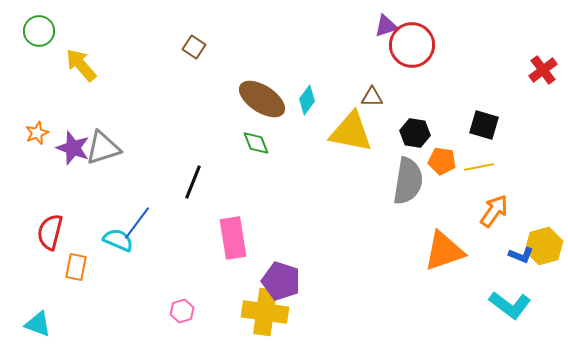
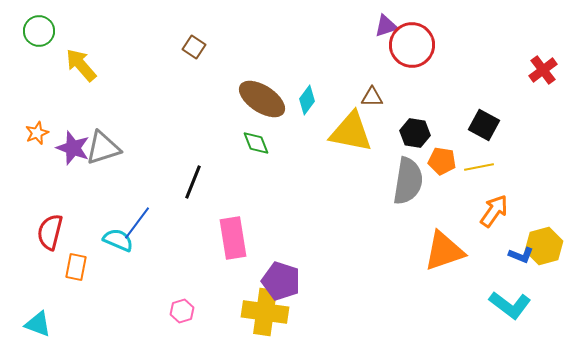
black square: rotated 12 degrees clockwise
